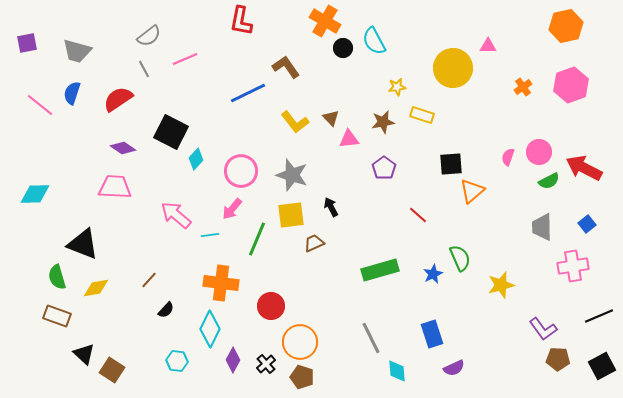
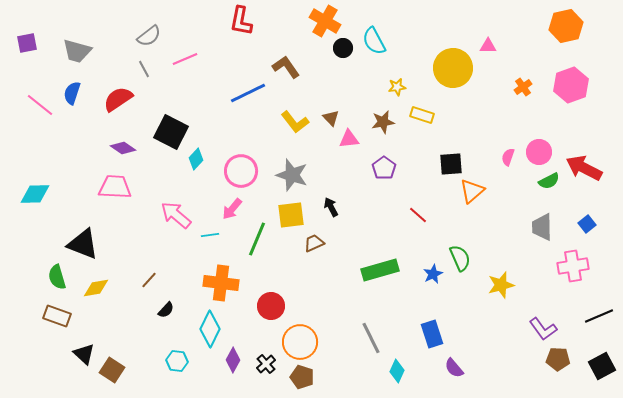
purple semicircle at (454, 368): rotated 75 degrees clockwise
cyan diamond at (397, 371): rotated 30 degrees clockwise
